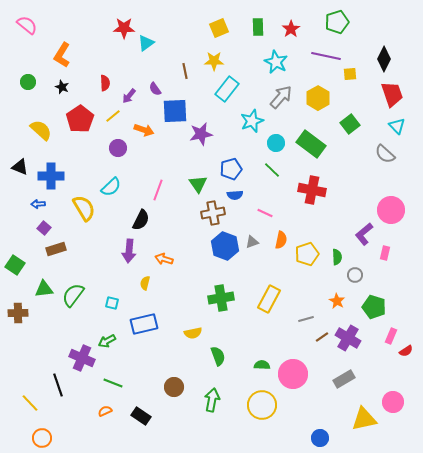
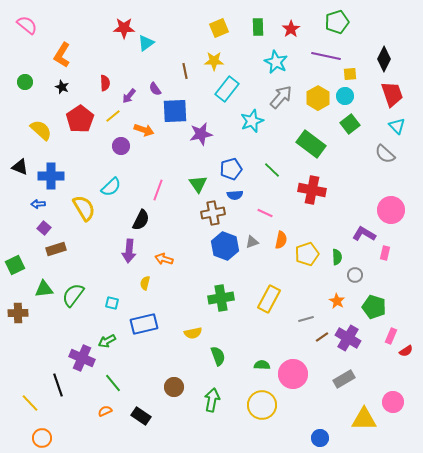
green circle at (28, 82): moved 3 px left
cyan circle at (276, 143): moved 69 px right, 47 px up
purple circle at (118, 148): moved 3 px right, 2 px up
purple L-shape at (364, 234): rotated 70 degrees clockwise
green square at (15, 265): rotated 30 degrees clockwise
green line at (113, 383): rotated 30 degrees clockwise
yellow triangle at (364, 419): rotated 12 degrees clockwise
